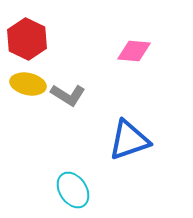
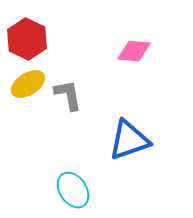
yellow ellipse: rotated 44 degrees counterclockwise
gray L-shape: rotated 132 degrees counterclockwise
